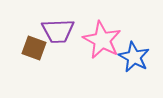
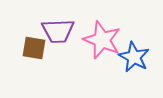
pink star: rotated 6 degrees counterclockwise
brown square: rotated 10 degrees counterclockwise
